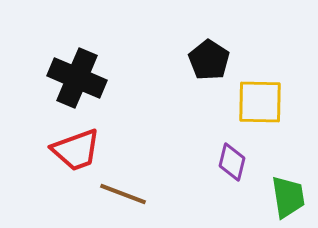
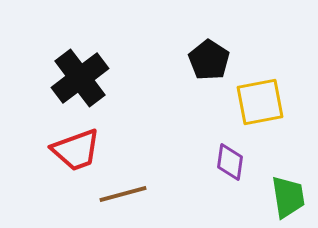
black cross: moved 3 px right; rotated 30 degrees clockwise
yellow square: rotated 12 degrees counterclockwise
purple diamond: moved 2 px left; rotated 6 degrees counterclockwise
brown line: rotated 36 degrees counterclockwise
